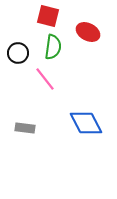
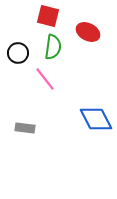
blue diamond: moved 10 px right, 4 px up
